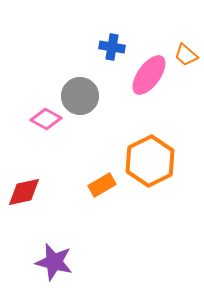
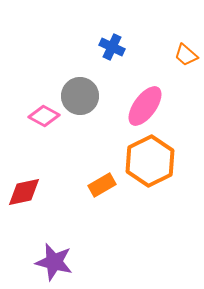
blue cross: rotated 15 degrees clockwise
pink ellipse: moved 4 px left, 31 px down
pink diamond: moved 2 px left, 3 px up
